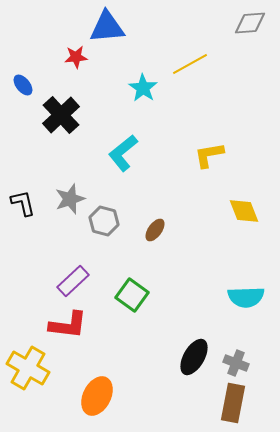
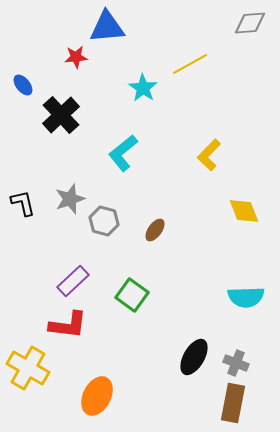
yellow L-shape: rotated 36 degrees counterclockwise
